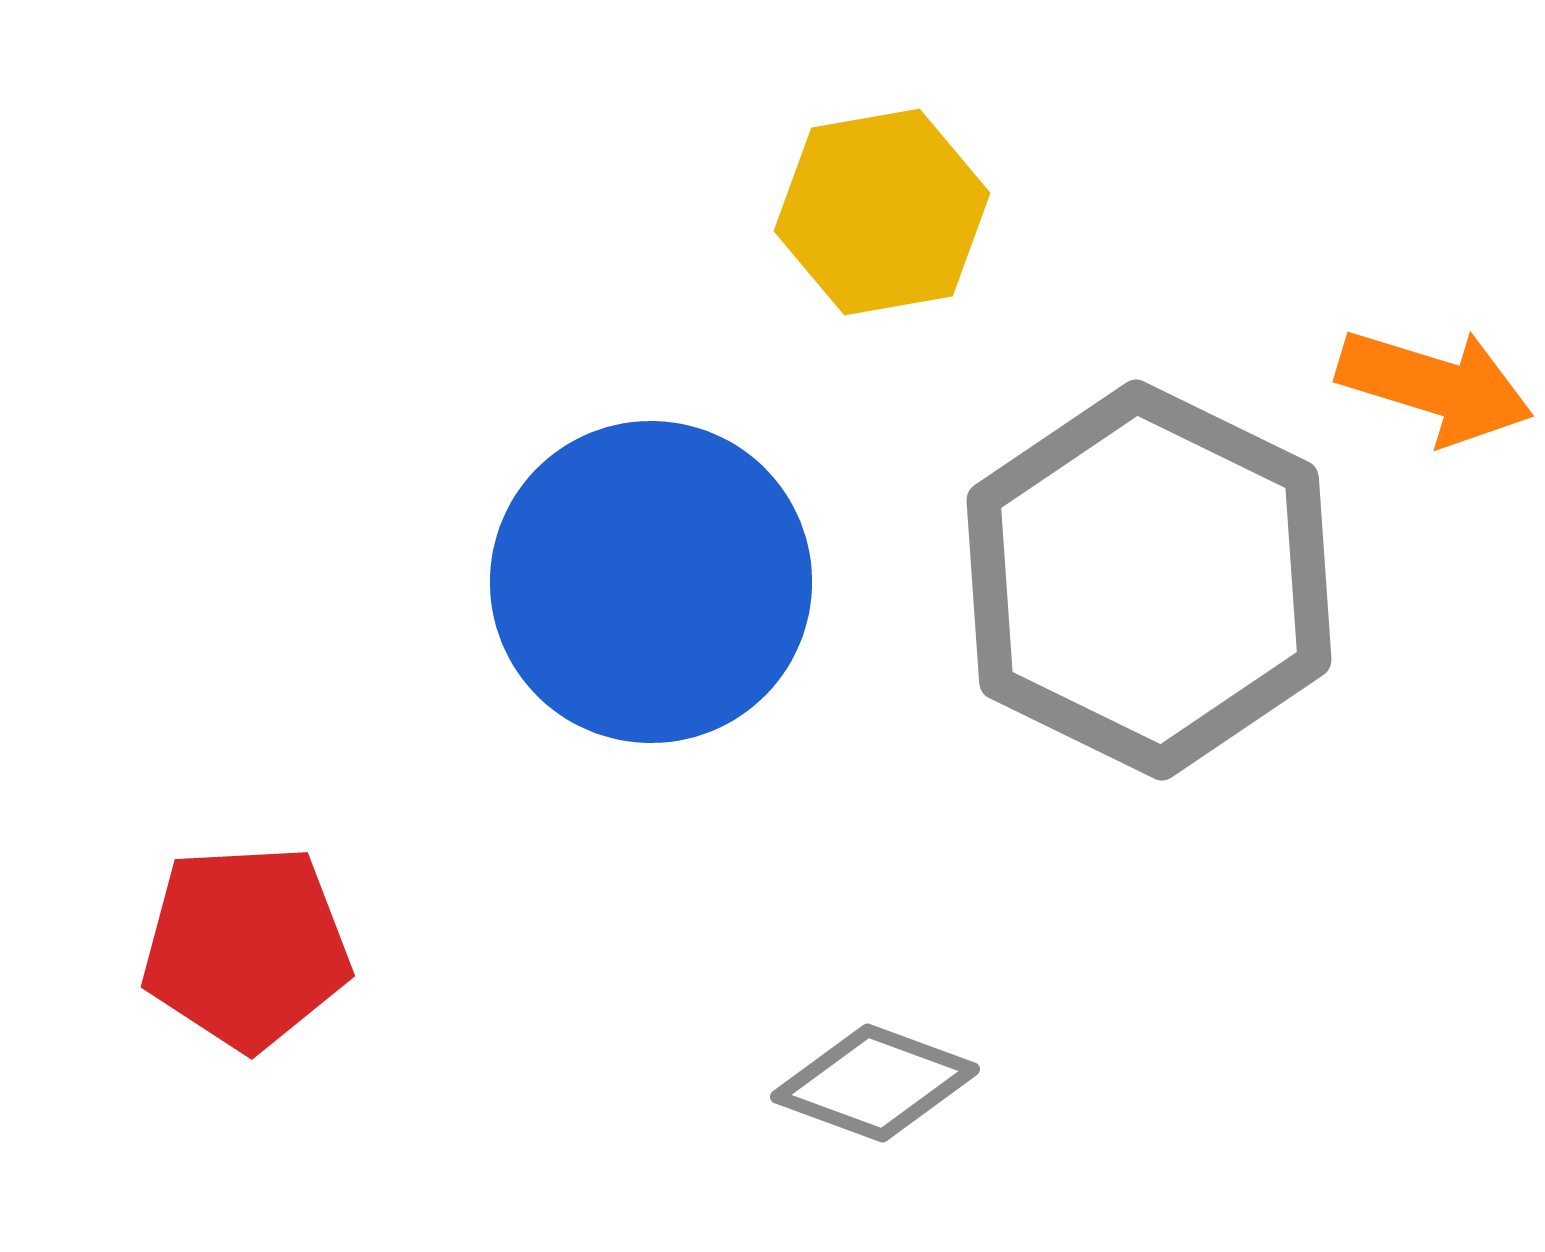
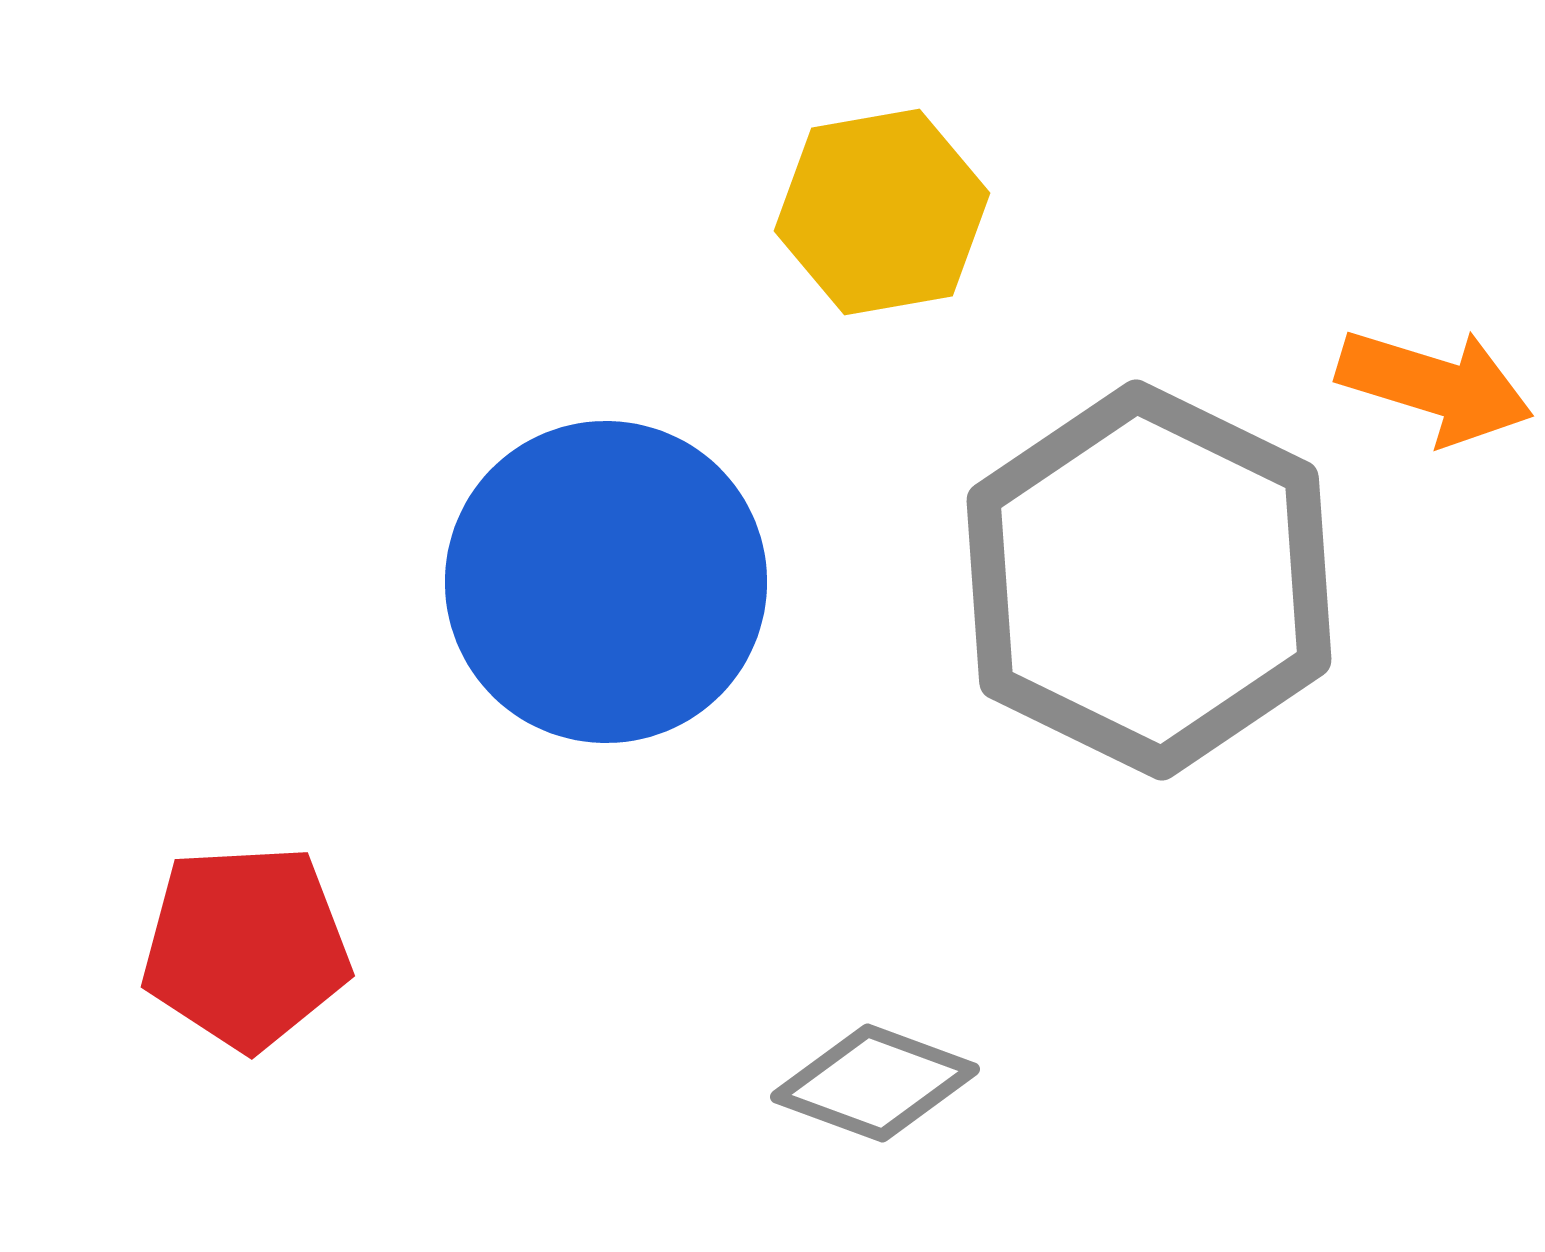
blue circle: moved 45 px left
